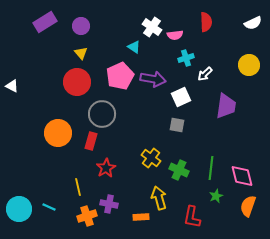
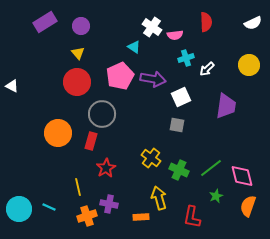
yellow triangle: moved 3 px left
white arrow: moved 2 px right, 5 px up
green line: rotated 45 degrees clockwise
